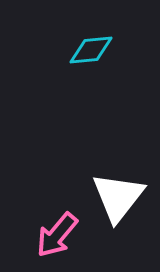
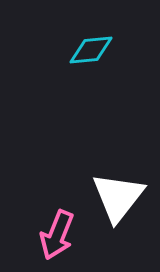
pink arrow: rotated 18 degrees counterclockwise
